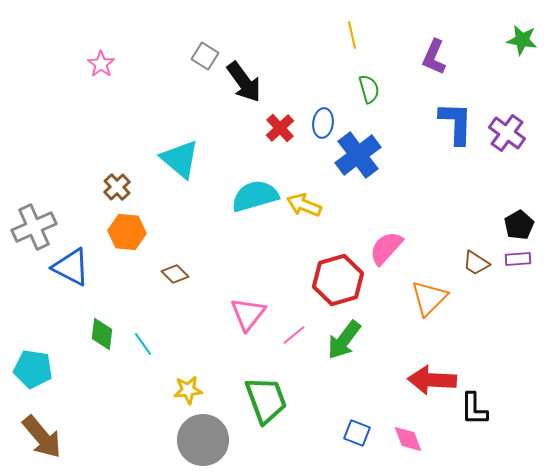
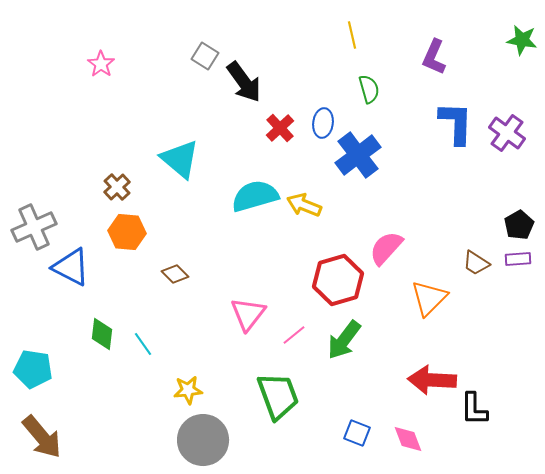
green trapezoid: moved 12 px right, 4 px up
